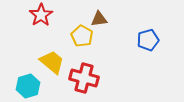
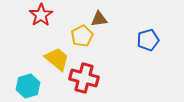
yellow pentagon: rotated 15 degrees clockwise
yellow trapezoid: moved 5 px right, 3 px up
